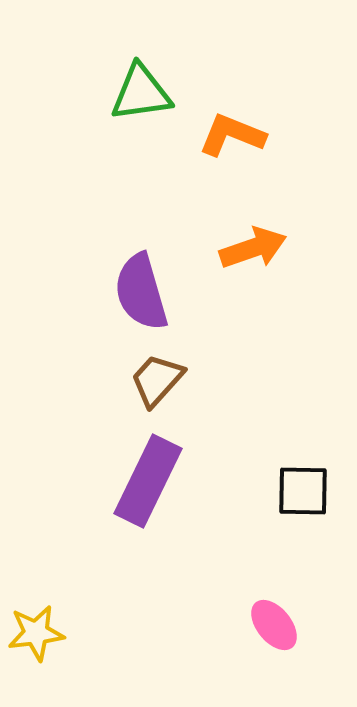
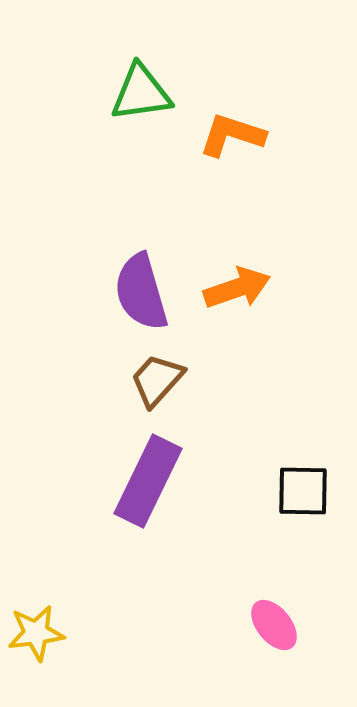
orange L-shape: rotated 4 degrees counterclockwise
orange arrow: moved 16 px left, 40 px down
